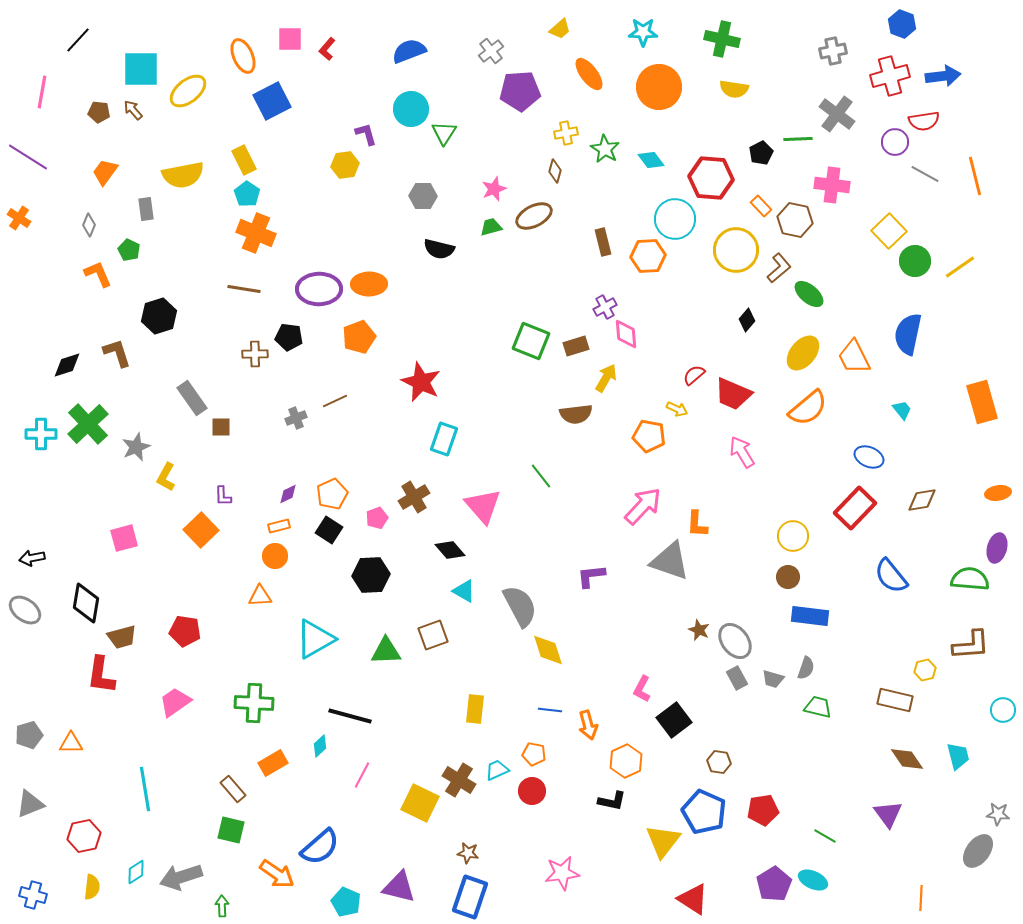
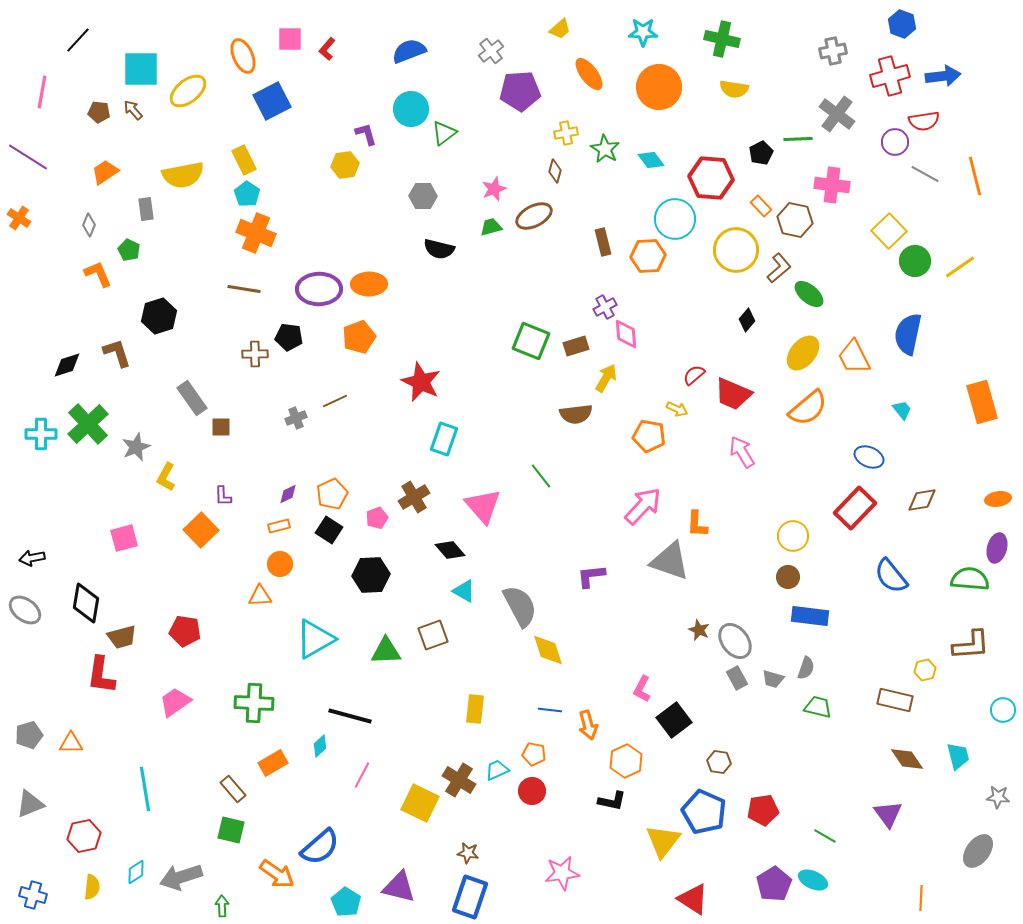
green triangle at (444, 133): rotated 20 degrees clockwise
orange trapezoid at (105, 172): rotated 20 degrees clockwise
orange ellipse at (998, 493): moved 6 px down
orange circle at (275, 556): moved 5 px right, 8 px down
gray star at (998, 814): moved 17 px up
cyan pentagon at (346, 902): rotated 8 degrees clockwise
